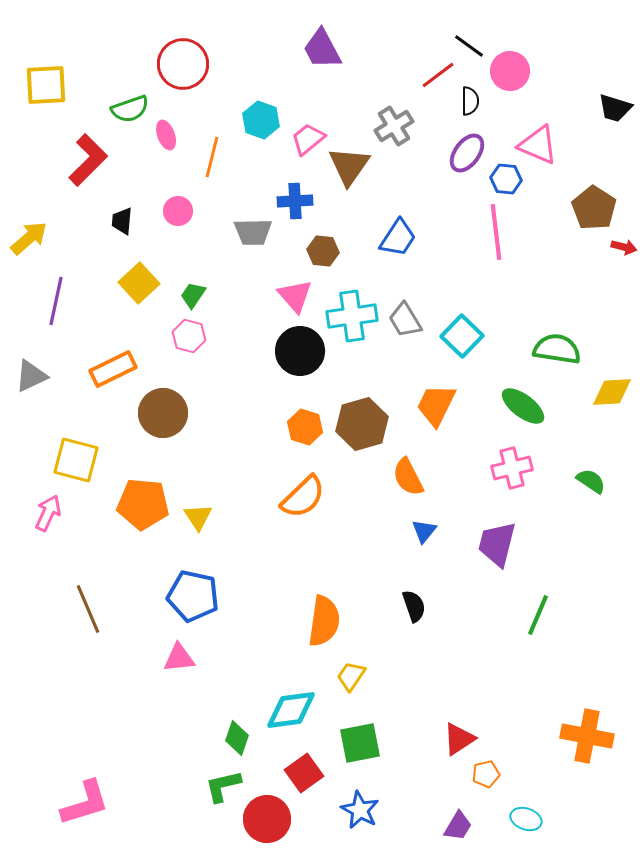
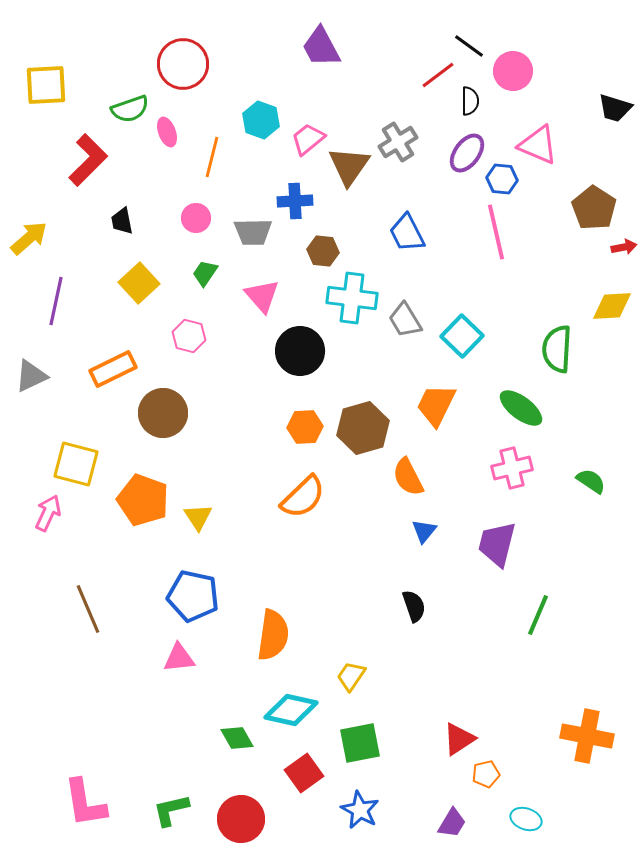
purple trapezoid at (322, 49): moved 1 px left, 2 px up
pink circle at (510, 71): moved 3 px right
gray cross at (394, 126): moved 4 px right, 16 px down
pink ellipse at (166, 135): moved 1 px right, 3 px up
blue hexagon at (506, 179): moved 4 px left
pink circle at (178, 211): moved 18 px right, 7 px down
black trapezoid at (122, 221): rotated 16 degrees counterclockwise
pink line at (496, 232): rotated 6 degrees counterclockwise
blue trapezoid at (398, 238): moved 9 px right, 5 px up; rotated 120 degrees clockwise
red arrow at (624, 247): rotated 25 degrees counterclockwise
green trapezoid at (193, 295): moved 12 px right, 22 px up
pink triangle at (295, 296): moved 33 px left
cyan cross at (352, 316): moved 18 px up; rotated 15 degrees clockwise
green semicircle at (557, 349): rotated 96 degrees counterclockwise
yellow diamond at (612, 392): moved 86 px up
green ellipse at (523, 406): moved 2 px left, 2 px down
brown hexagon at (362, 424): moved 1 px right, 4 px down
orange hexagon at (305, 427): rotated 20 degrees counterclockwise
yellow square at (76, 460): moved 4 px down
orange pentagon at (143, 504): moved 4 px up; rotated 15 degrees clockwise
orange semicircle at (324, 621): moved 51 px left, 14 px down
cyan diamond at (291, 710): rotated 20 degrees clockwise
green diamond at (237, 738): rotated 48 degrees counterclockwise
green L-shape at (223, 786): moved 52 px left, 24 px down
pink L-shape at (85, 803): rotated 98 degrees clockwise
red circle at (267, 819): moved 26 px left
purple trapezoid at (458, 826): moved 6 px left, 3 px up
